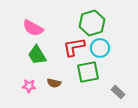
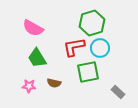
green trapezoid: moved 3 px down
